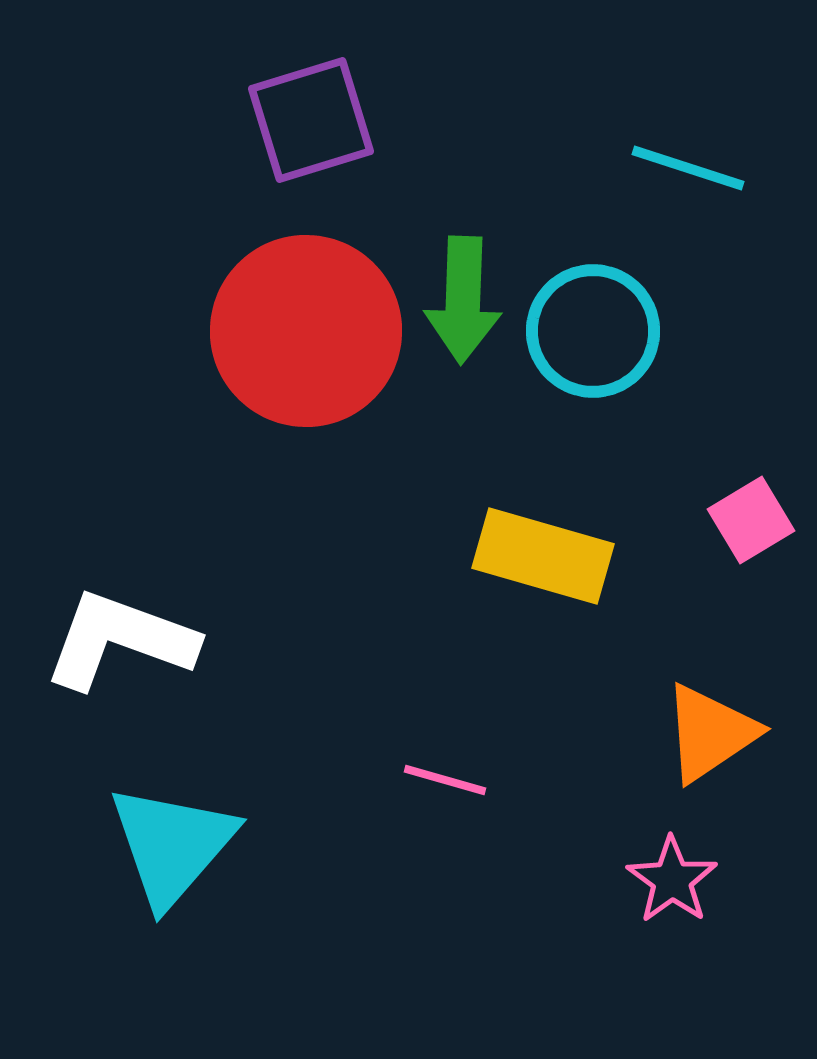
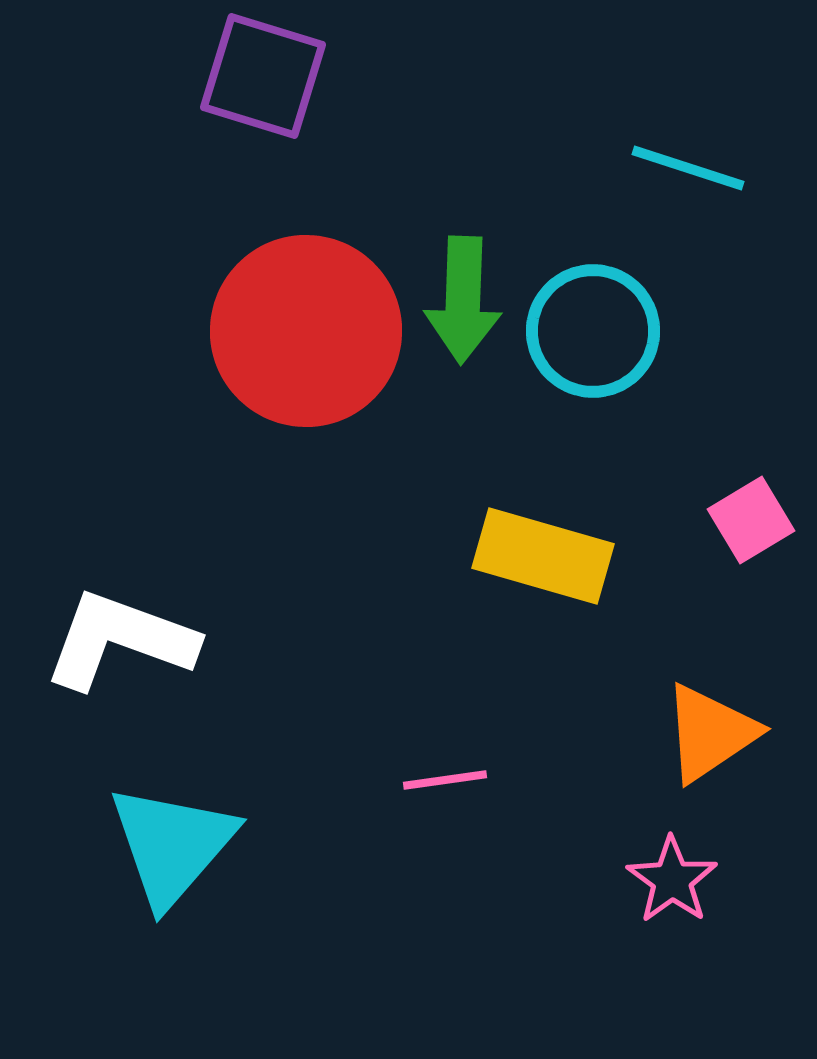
purple square: moved 48 px left, 44 px up; rotated 34 degrees clockwise
pink line: rotated 24 degrees counterclockwise
